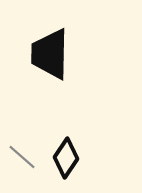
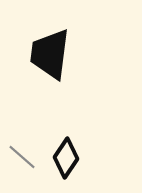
black trapezoid: rotated 6 degrees clockwise
